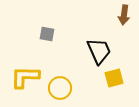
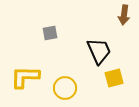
gray square: moved 3 px right, 1 px up; rotated 21 degrees counterclockwise
yellow circle: moved 5 px right
